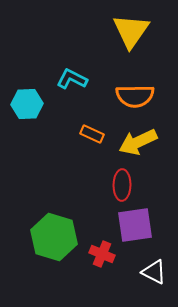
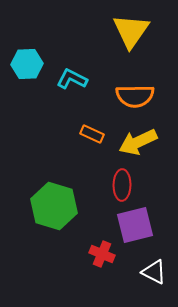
cyan hexagon: moved 40 px up
purple square: rotated 6 degrees counterclockwise
green hexagon: moved 31 px up
